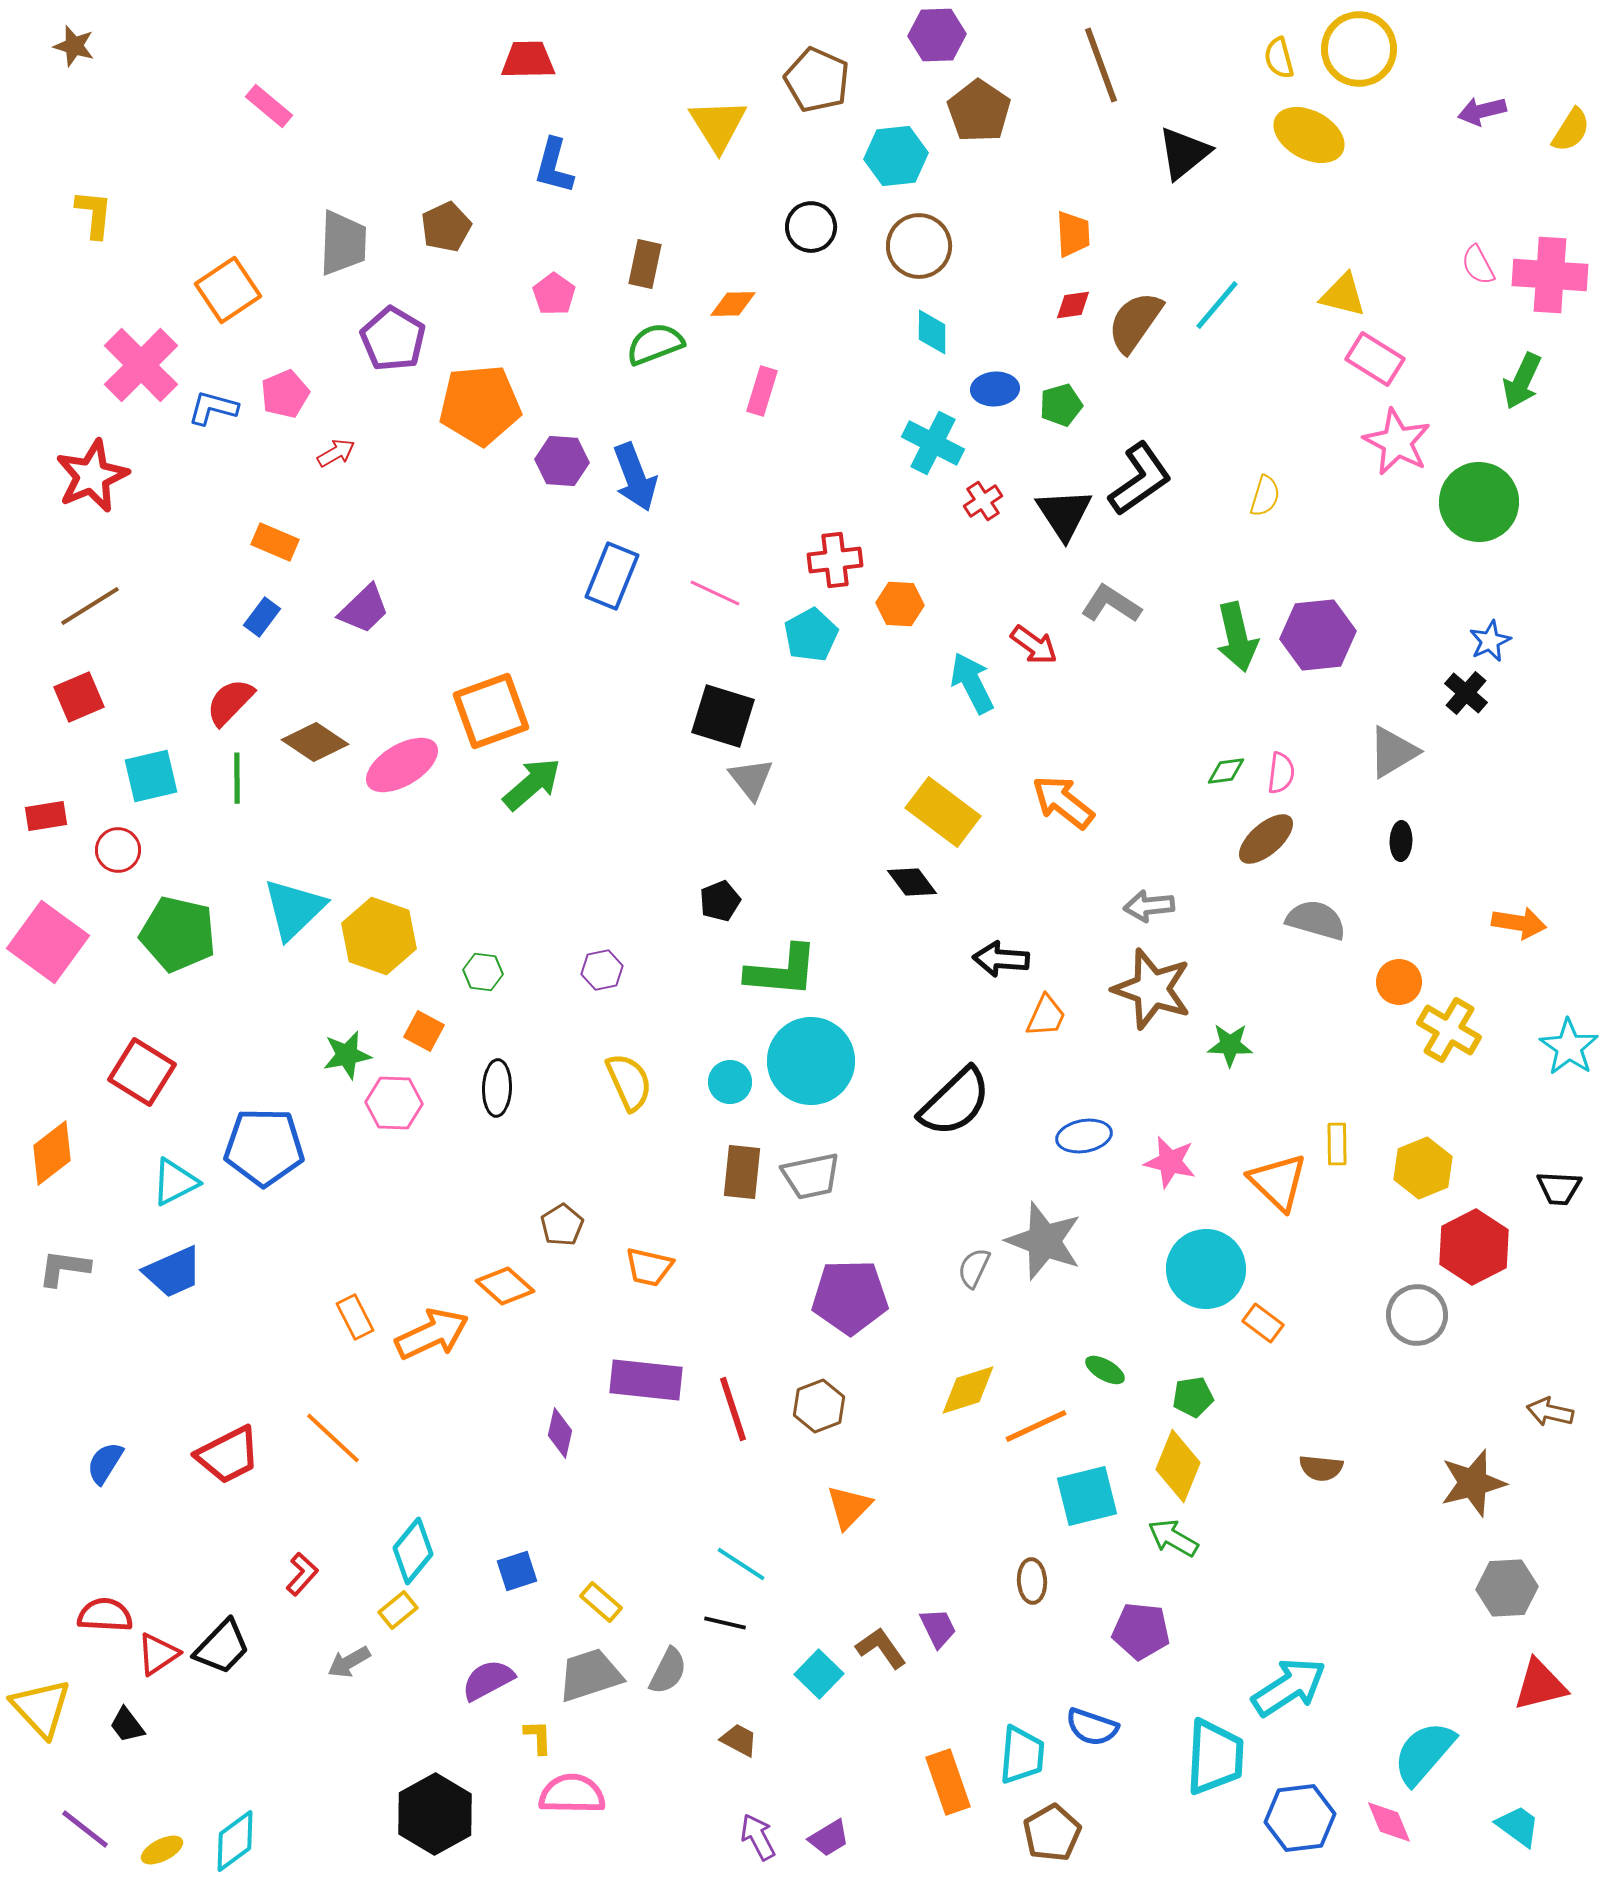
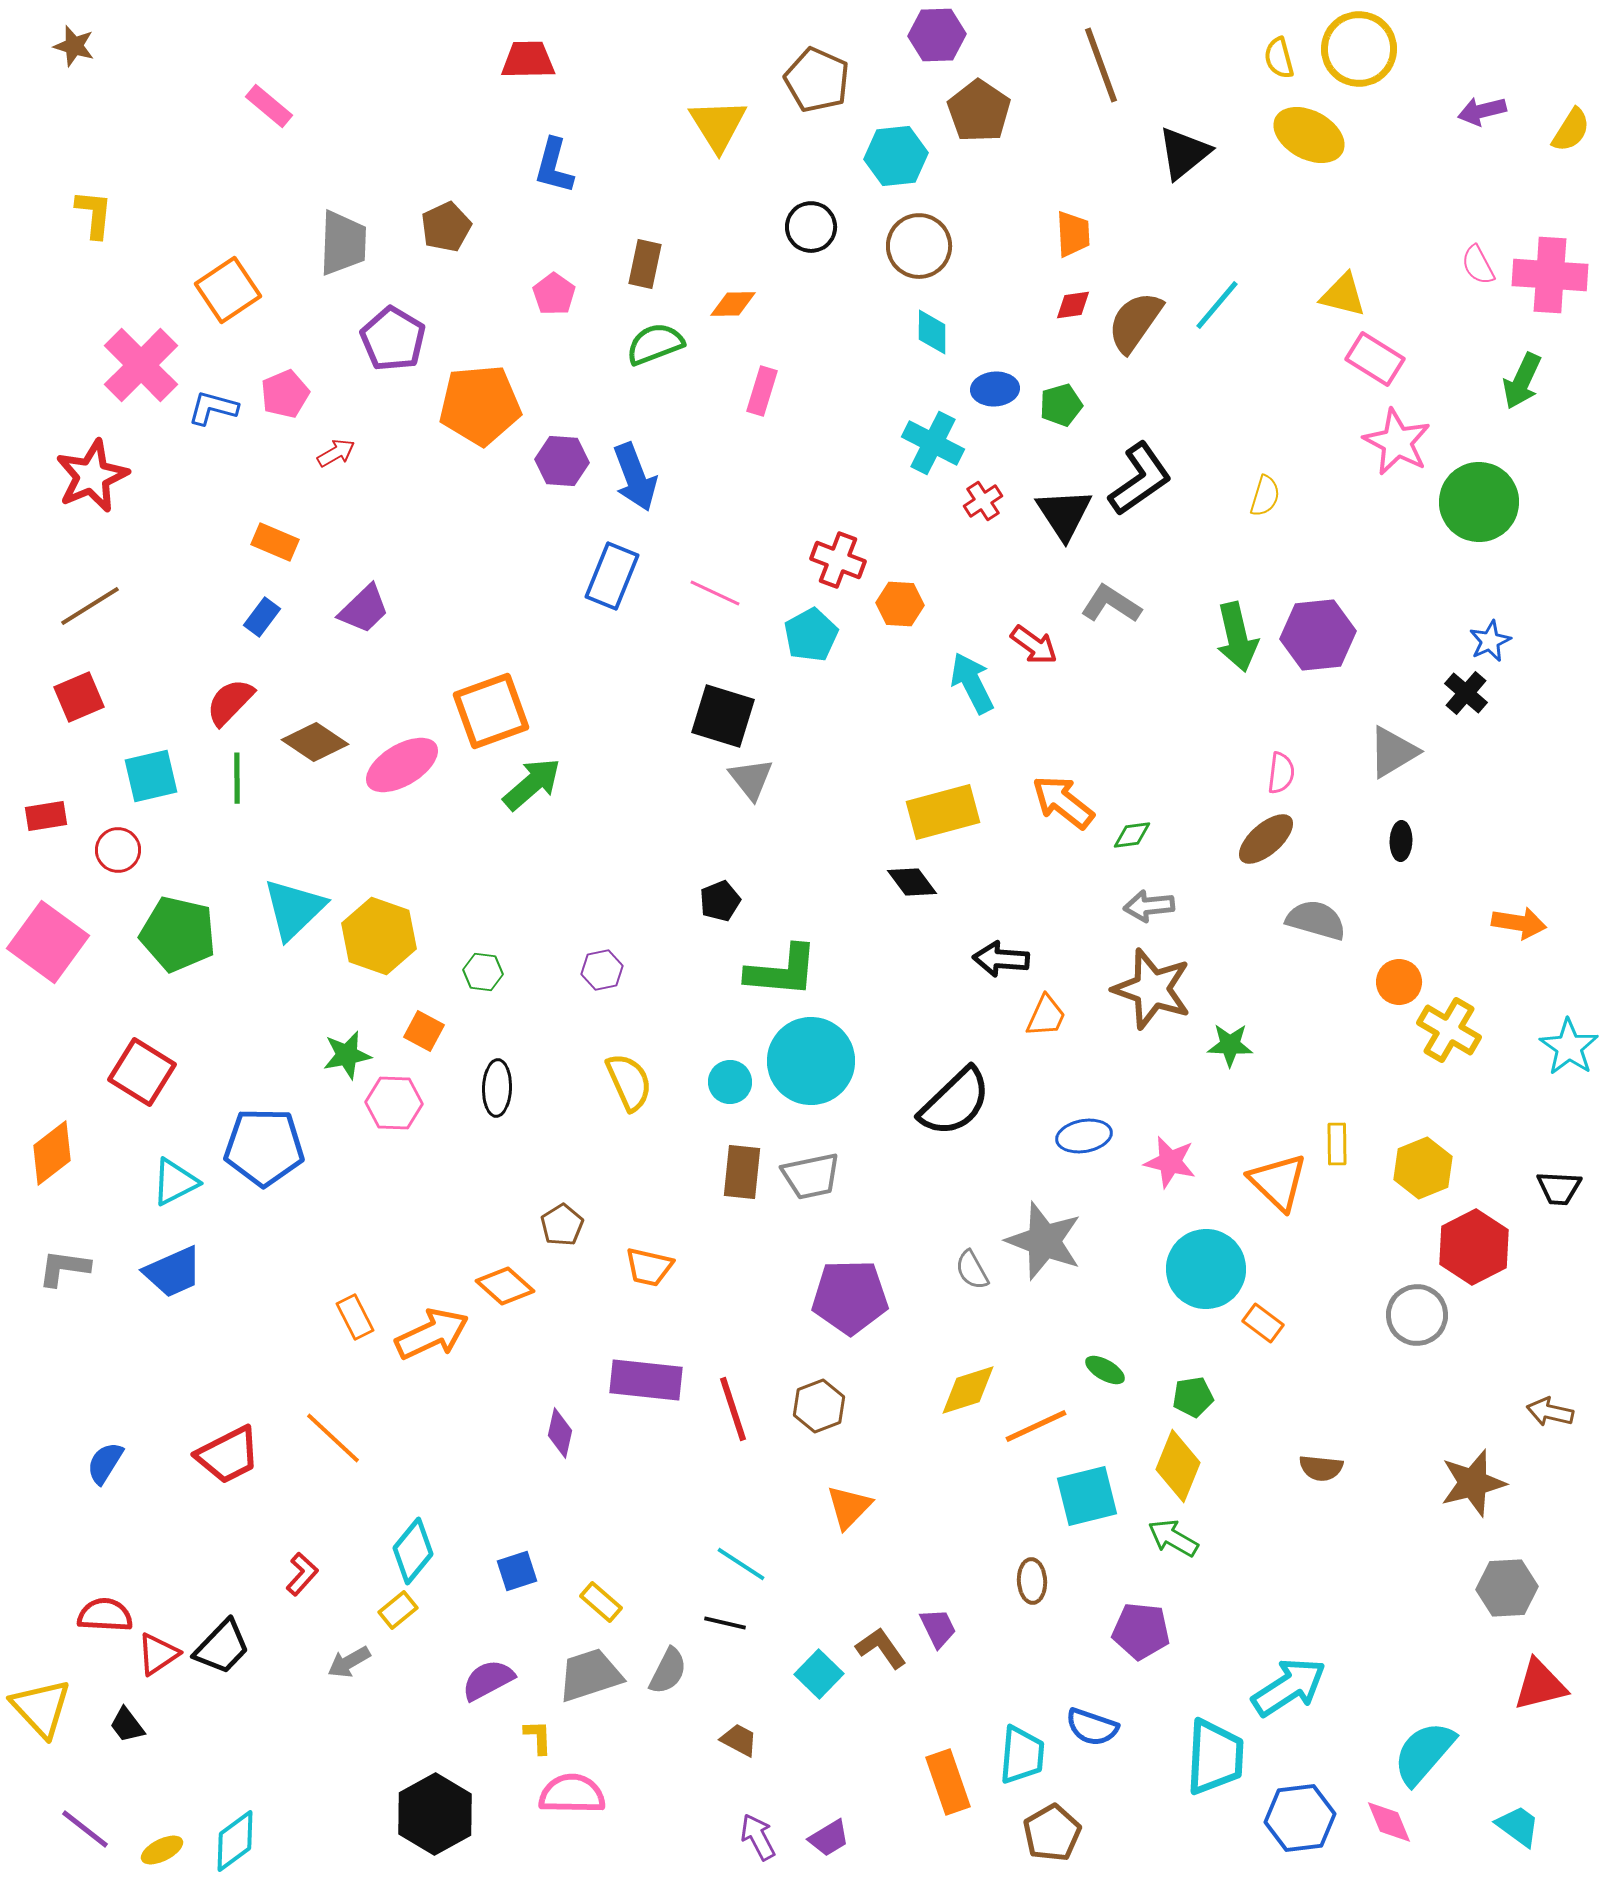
red cross at (835, 560): moved 3 px right; rotated 28 degrees clockwise
green diamond at (1226, 771): moved 94 px left, 64 px down
yellow rectangle at (943, 812): rotated 52 degrees counterclockwise
gray semicircle at (974, 1268): moved 2 px left, 2 px down; rotated 54 degrees counterclockwise
